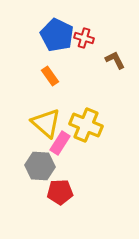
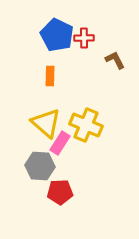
red cross: rotated 18 degrees counterclockwise
orange rectangle: rotated 36 degrees clockwise
